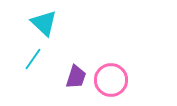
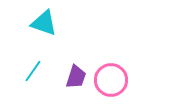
cyan triangle: rotated 24 degrees counterclockwise
cyan line: moved 12 px down
